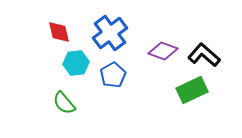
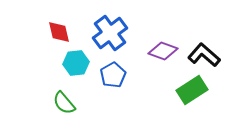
green rectangle: rotated 8 degrees counterclockwise
